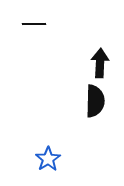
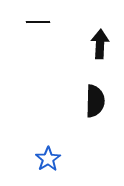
black line: moved 4 px right, 2 px up
black arrow: moved 19 px up
